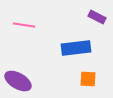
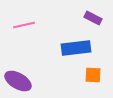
purple rectangle: moved 4 px left, 1 px down
pink line: rotated 20 degrees counterclockwise
orange square: moved 5 px right, 4 px up
